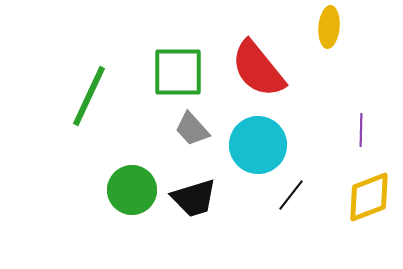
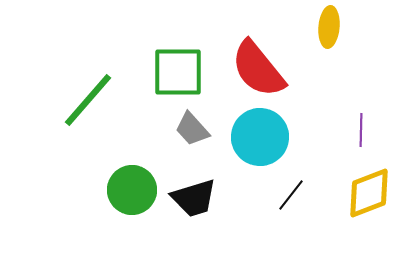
green line: moved 1 px left, 4 px down; rotated 16 degrees clockwise
cyan circle: moved 2 px right, 8 px up
yellow diamond: moved 4 px up
